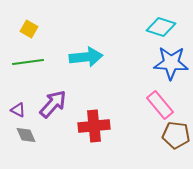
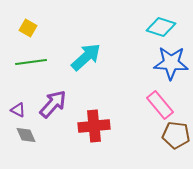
yellow square: moved 1 px left, 1 px up
cyan arrow: rotated 36 degrees counterclockwise
green line: moved 3 px right
